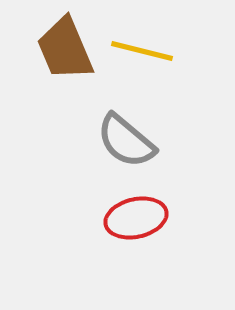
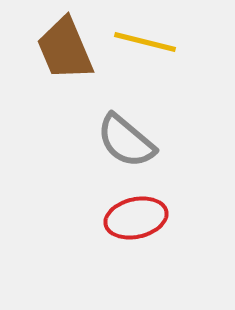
yellow line: moved 3 px right, 9 px up
